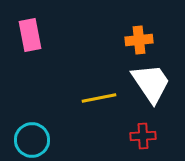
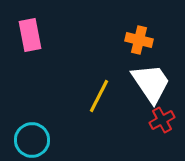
orange cross: rotated 20 degrees clockwise
yellow line: moved 2 px up; rotated 52 degrees counterclockwise
red cross: moved 19 px right, 16 px up; rotated 25 degrees counterclockwise
